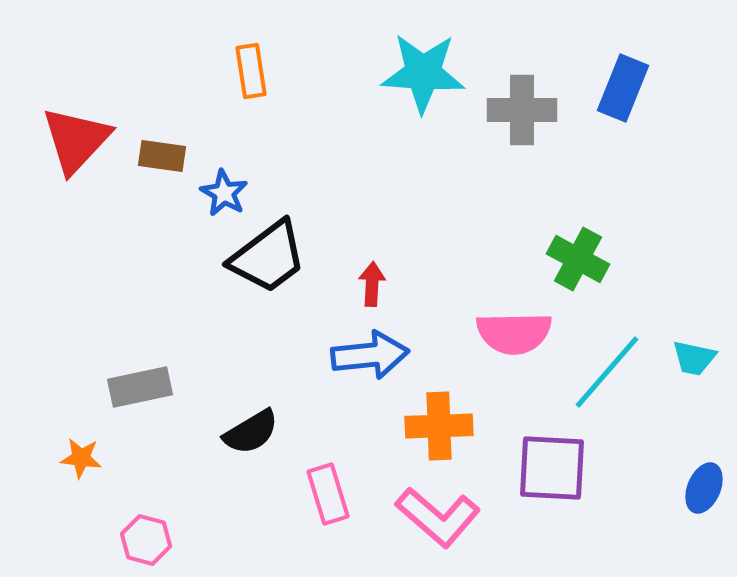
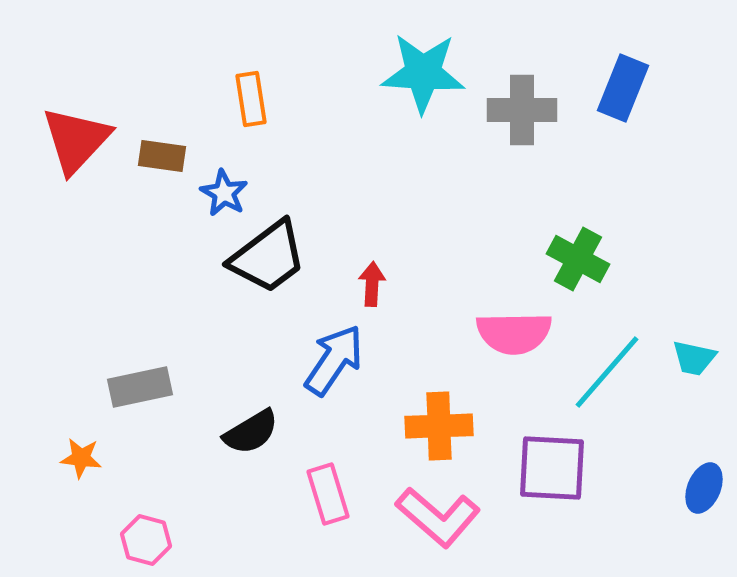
orange rectangle: moved 28 px down
blue arrow: moved 36 px left, 5 px down; rotated 50 degrees counterclockwise
